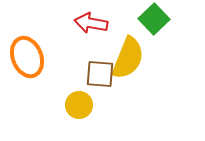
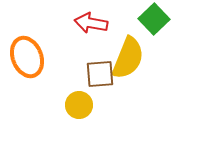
brown square: rotated 8 degrees counterclockwise
